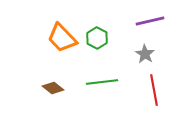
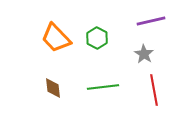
purple line: moved 1 px right
orange trapezoid: moved 6 px left
gray star: moved 1 px left
green line: moved 1 px right, 5 px down
brown diamond: rotated 45 degrees clockwise
